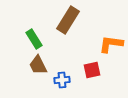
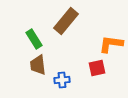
brown rectangle: moved 2 px left, 1 px down; rotated 8 degrees clockwise
brown trapezoid: rotated 20 degrees clockwise
red square: moved 5 px right, 2 px up
